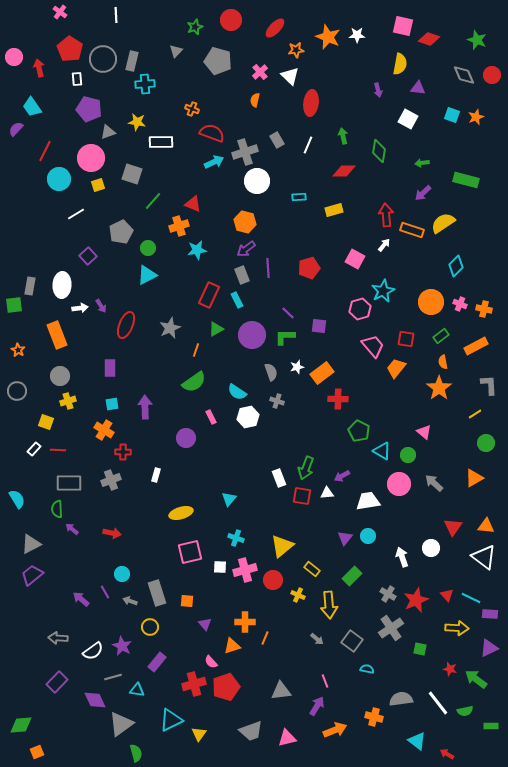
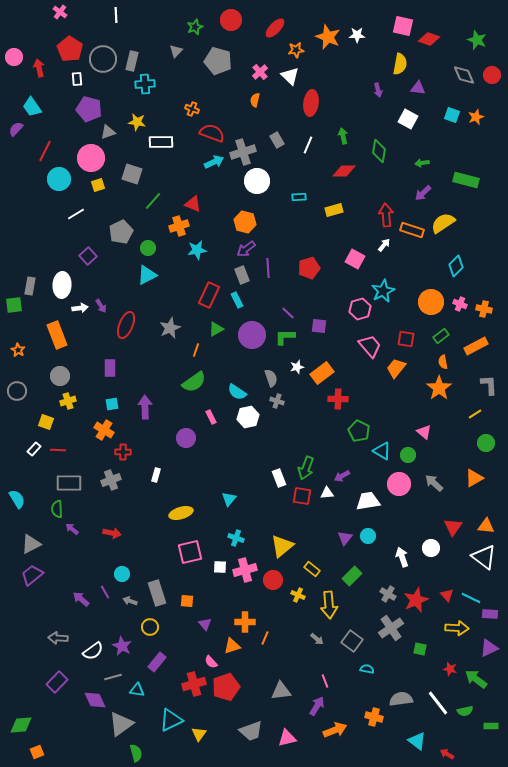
gray cross at (245, 152): moved 2 px left
pink trapezoid at (373, 346): moved 3 px left
gray semicircle at (271, 372): moved 6 px down
